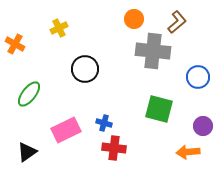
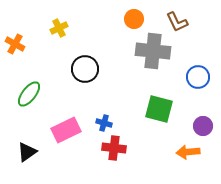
brown L-shape: rotated 105 degrees clockwise
